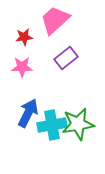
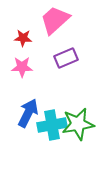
red star: moved 1 px left, 1 px down; rotated 12 degrees clockwise
purple rectangle: rotated 15 degrees clockwise
